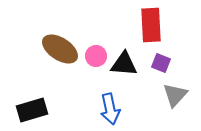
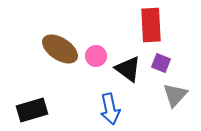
black triangle: moved 4 px right, 5 px down; rotated 32 degrees clockwise
